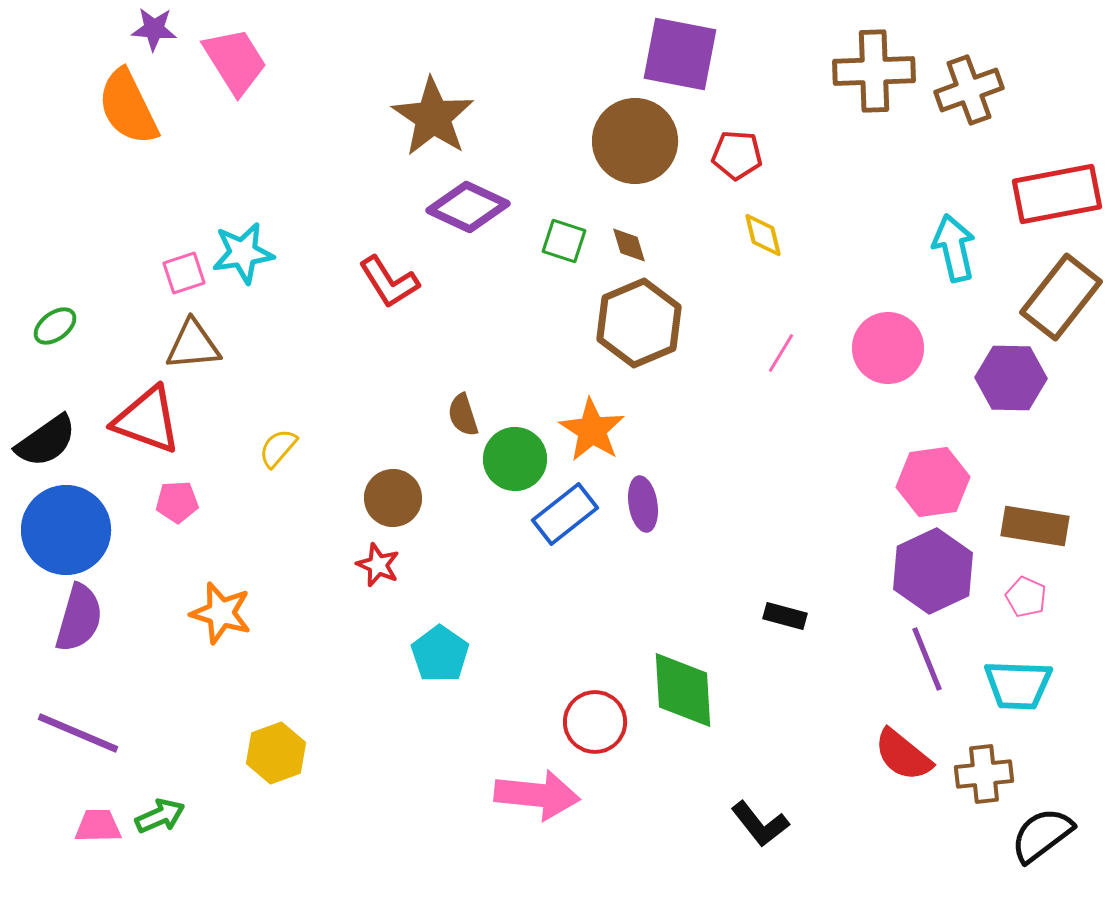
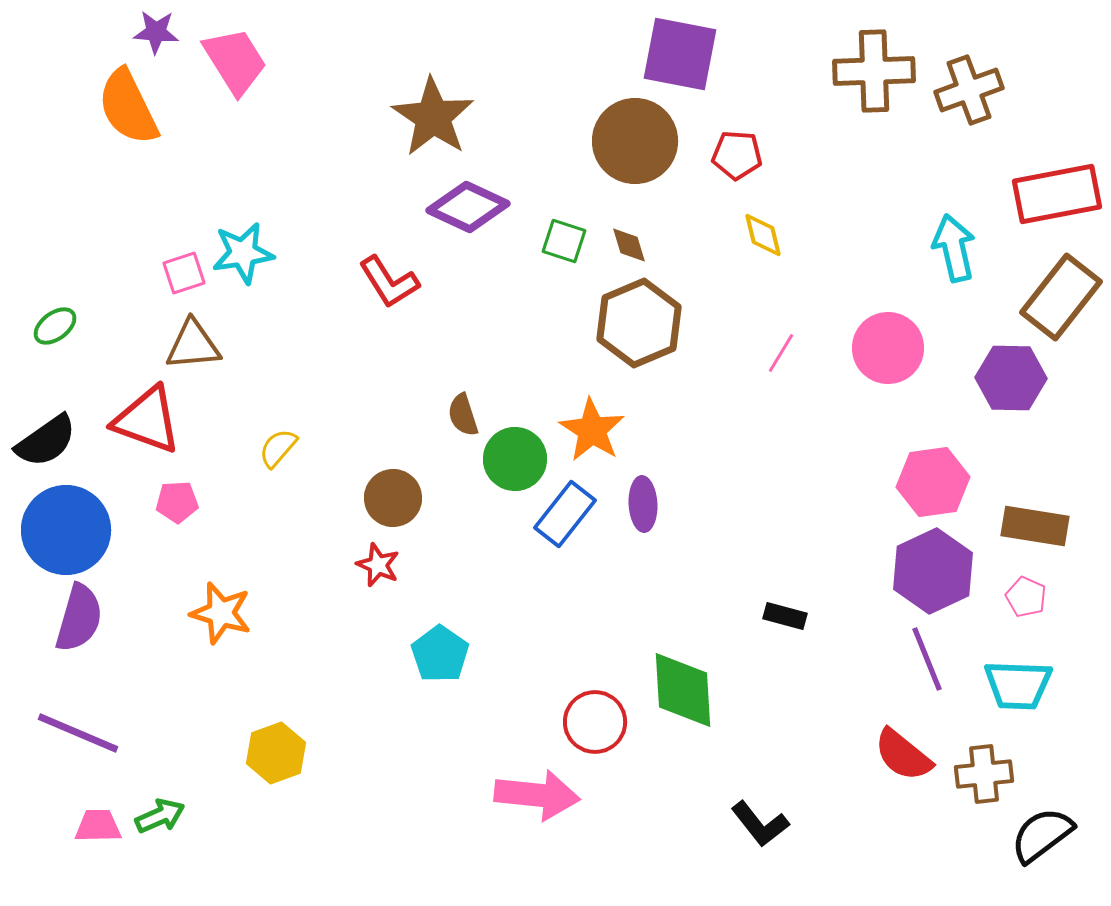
purple star at (154, 29): moved 2 px right, 3 px down
purple ellipse at (643, 504): rotated 6 degrees clockwise
blue rectangle at (565, 514): rotated 14 degrees counterclockwise
